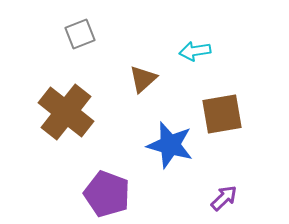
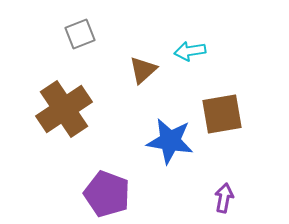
cyan arrow: moved 5 px left
brown triangle: moved 9 px up
brown cross: moved 2 px left, 3 px up; rotated 18 degrees clockwise
blue star: moved 4 px up; rotated 6 degrees counterclockwise
purple arrow: rotated 36 degrees counterclockwise
